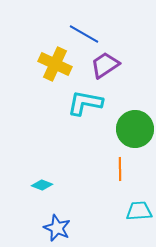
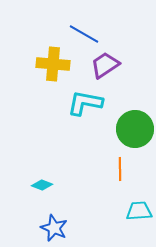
yellow cross: moved 2 px left; rotated 20 degrees counterclockwise
blue star: moved 3 px left
